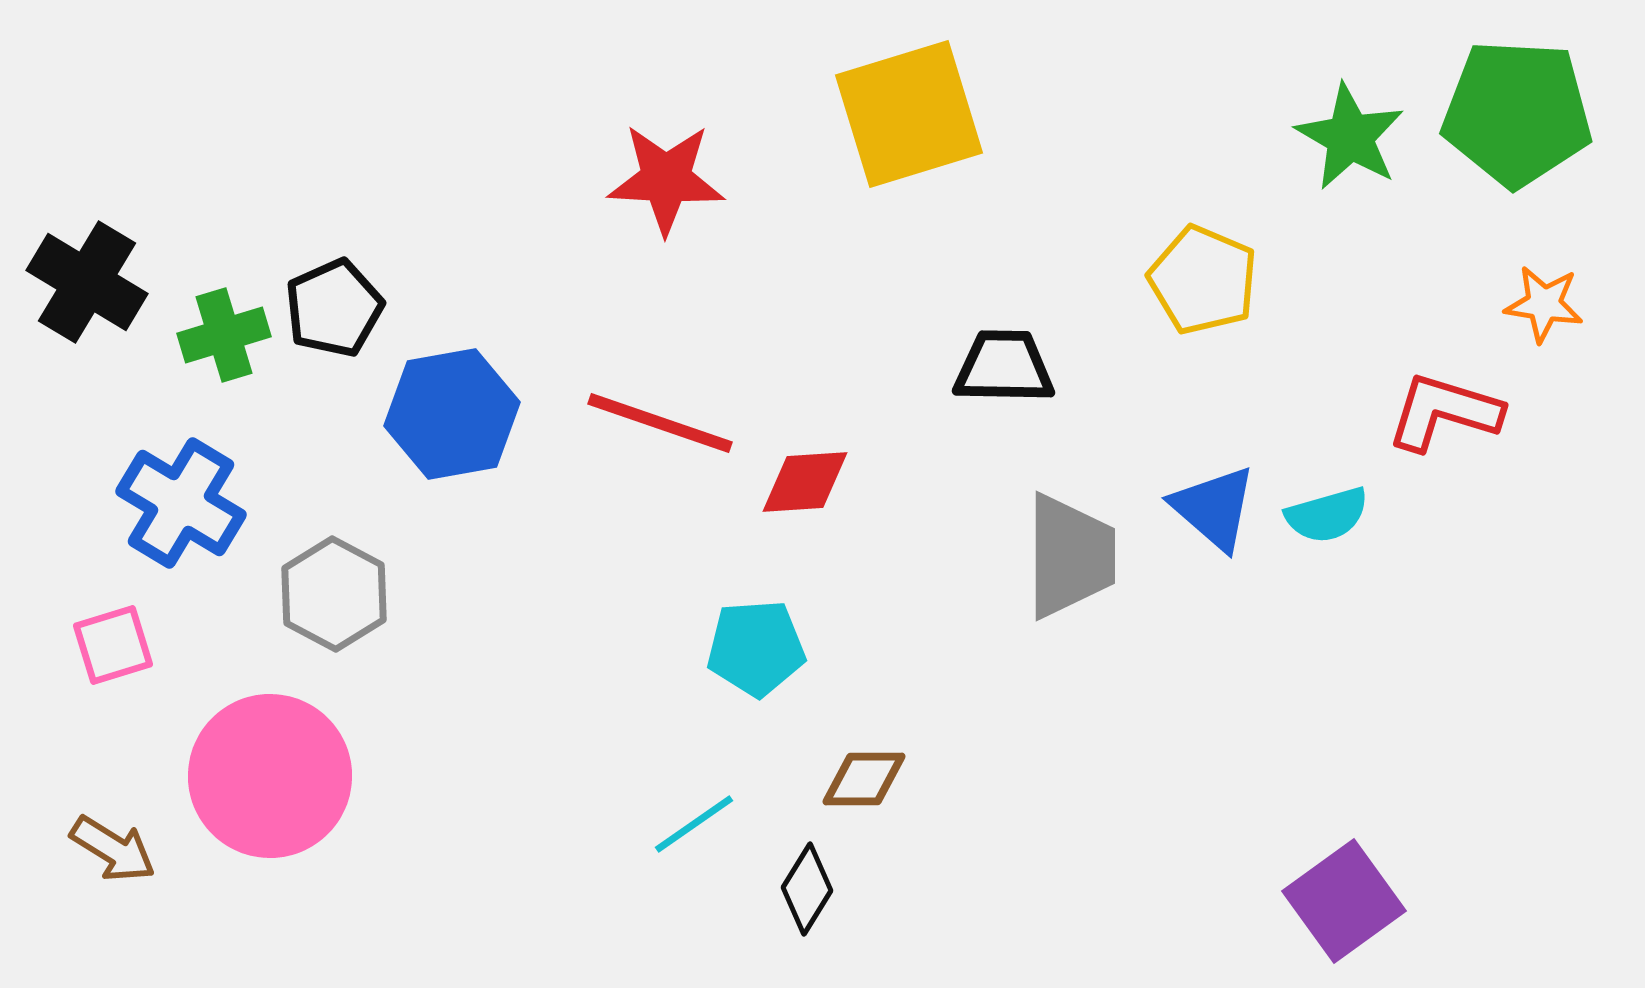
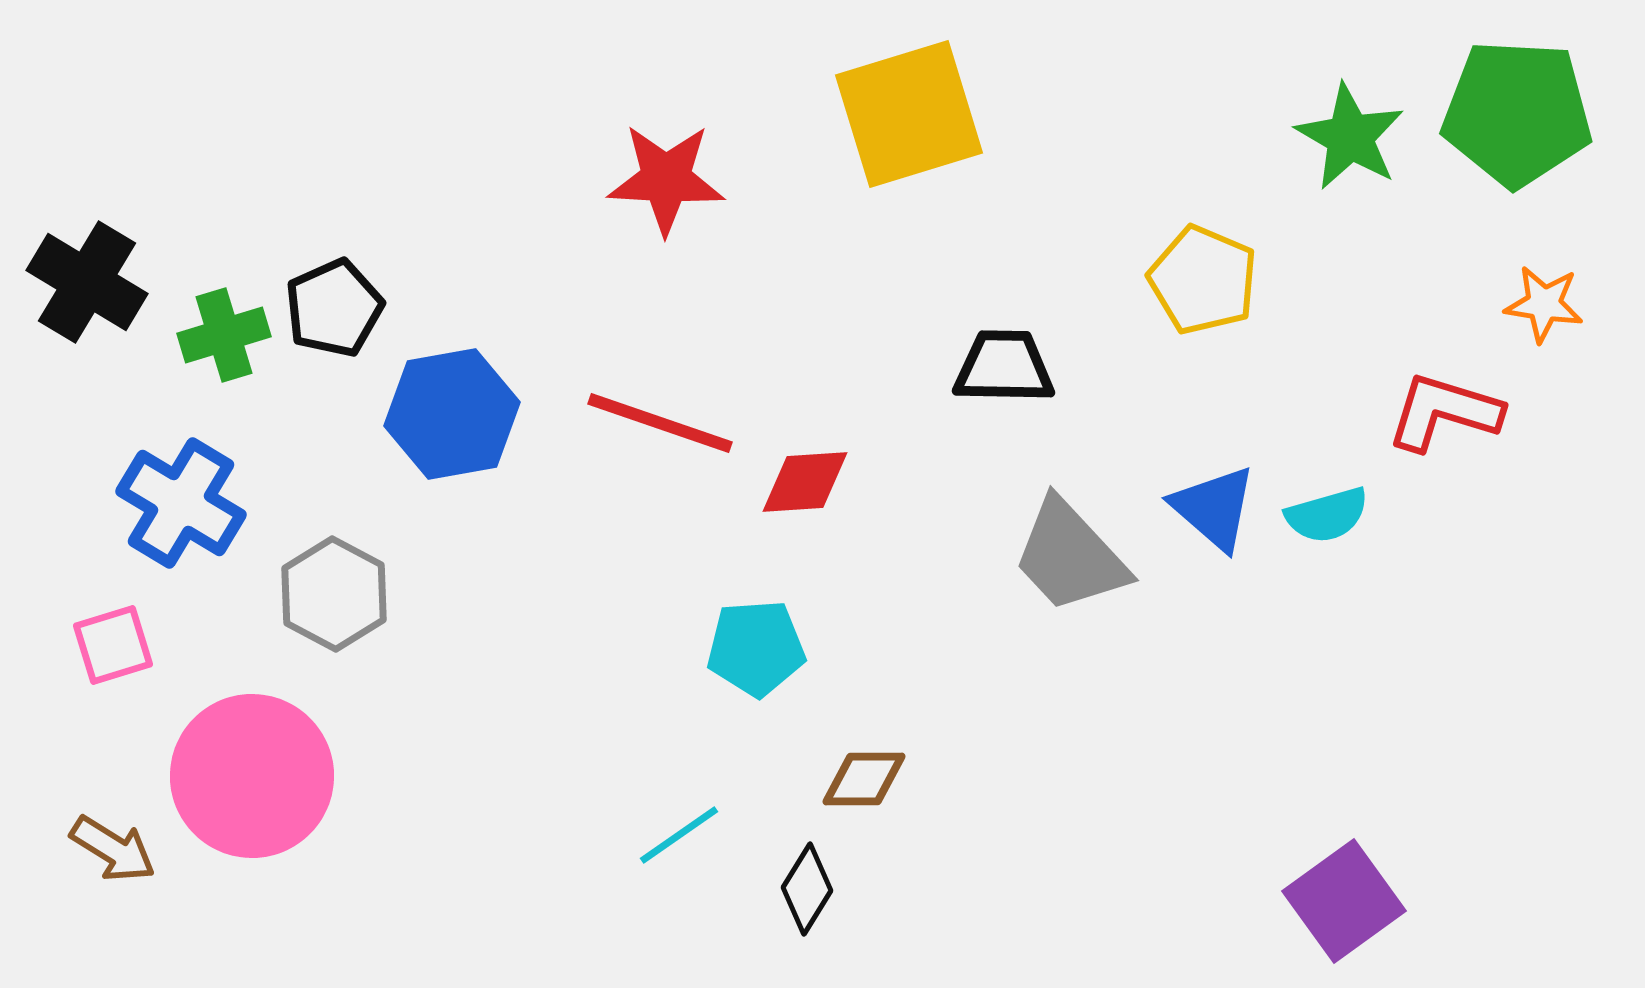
gray trapezoid: rotated 137 degrees clockwise
pink circle: moved 18 px left
cyan line: moved 15 px left, 11 px down
